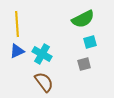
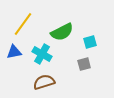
green semicircle: moved 21 px left, 13 px down
yellow line: moved 6 px right; rotated 40 degrees clockwise
blue triangle: moved 3 px left, 1 px down; rotated 14 degrees clockwise
brown semicircle: rotated 70 degrees counterclockwise
